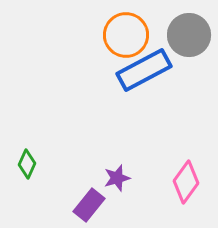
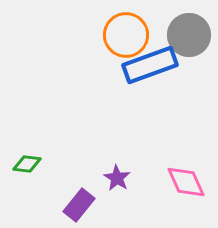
blue rectangle: moved 6 px right, 5 px up; rotated 8 degrees clockwise
green diamond: rotated 72 degrees clockwise
purple star: rotated 24 degrees counterclockwise
pink diamond: rotated 60 degrees counterclockwise
purple rectangle: moved 10 px left
